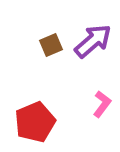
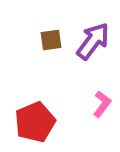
purple arrow: rotated 12 degrees counterclockwise
brown square: moved 5 px up; rotated 15 degrees clockwise
